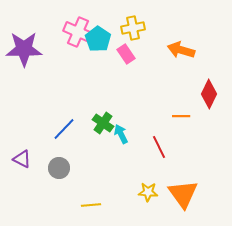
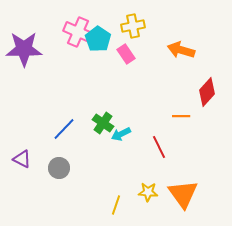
yellow cross: moved 2 px up
red diamond: moved 2 px left, 2 px up; rotated 16 degrees clockwise
cyan arrow: rotated 90 degrees counterclockwise
yellow line: moved 25 px right; rotated 66 degrees counterclockwise
